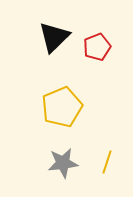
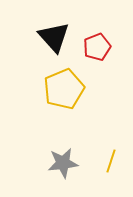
black triangle: rotated 28 degrees counterclockwise
yellow pentagon: moved 2 px right, 18 px up
yellow line: moved 4 px right, 1 px up
